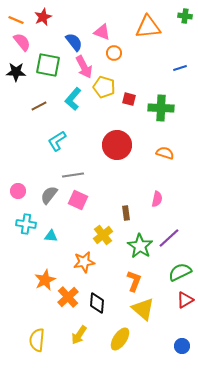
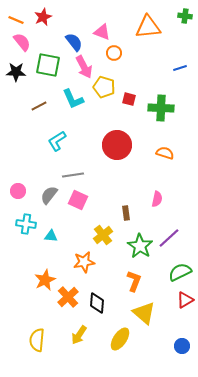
cyan L-shape at (73, 99): rotated 65 degrees counterclockwise
yellow triangle at (143, 309): moved 1 px right, 4 px down
